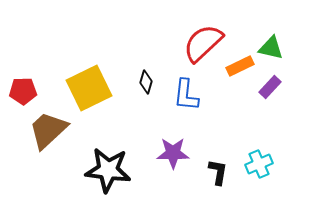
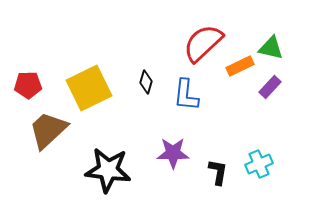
red pentagon: moved 5 px right, 6 px up
